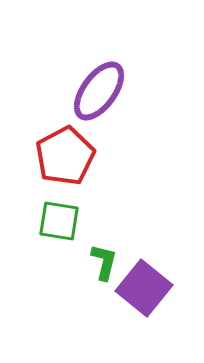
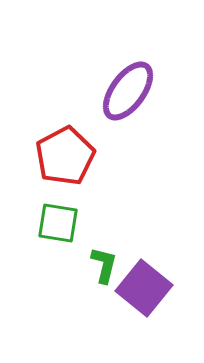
purple ellipse: moved 29 px right
green square: moved 1 px left, 2 px down
green L-shape: moved 3 px down
